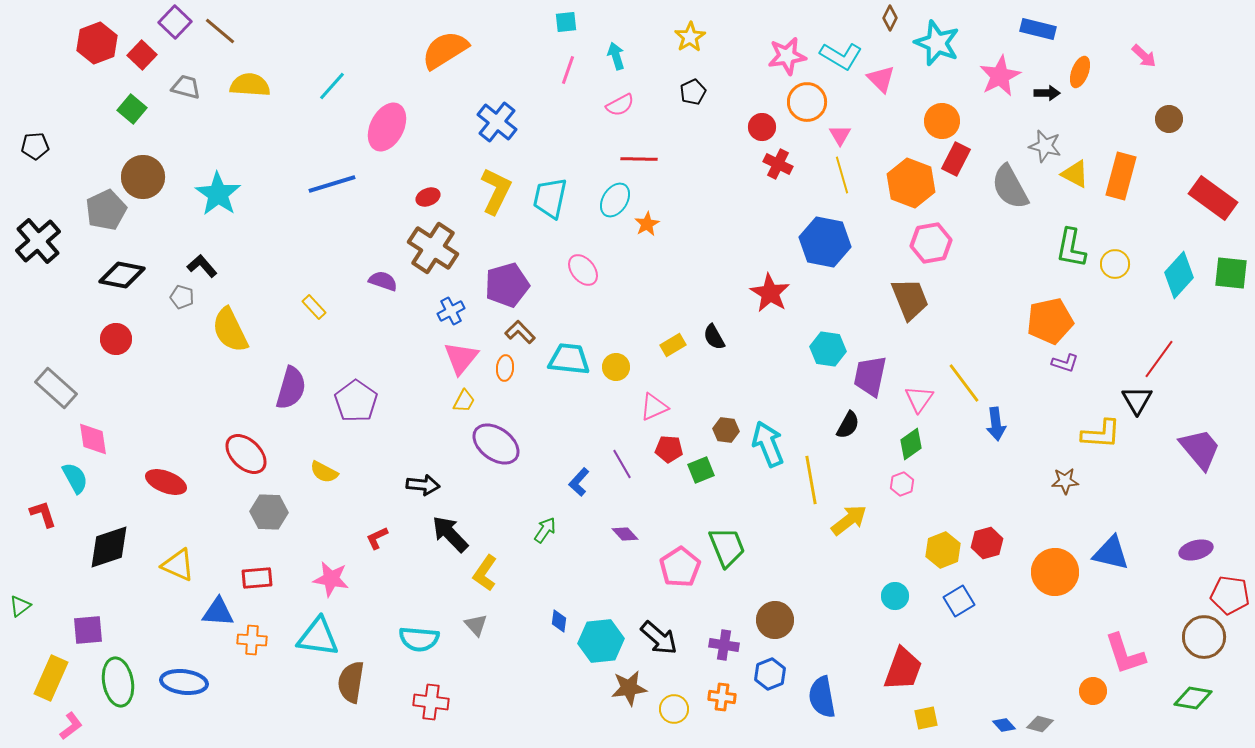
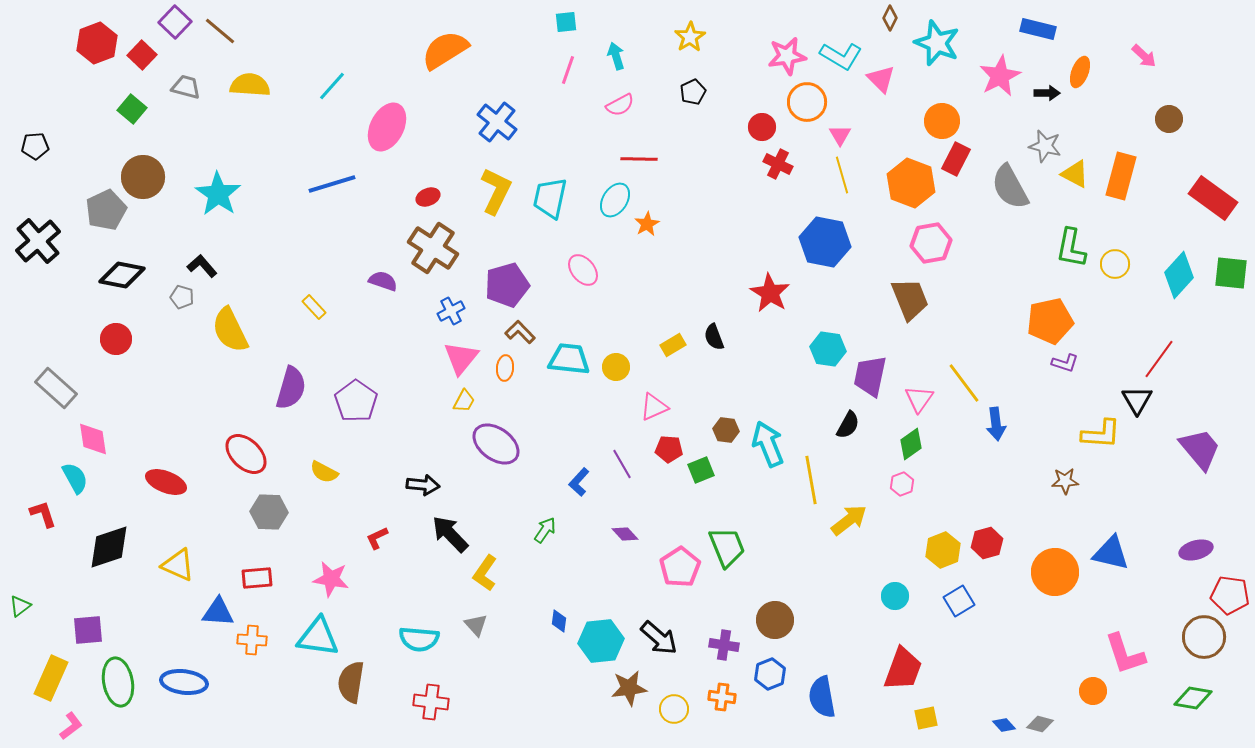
black semicircle at (714, 337): rotated 8 degrees clockwise
